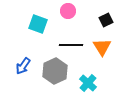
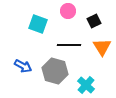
black square: moved 12 px left, 1 px down
black line: moved 2 px left
blue arrow: rotated 96 degrees counterclockwise
gray hexagon: rotated 20 degrees counterclockwise
cyan cross: moved 2 px left, 2 px down
